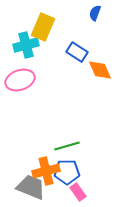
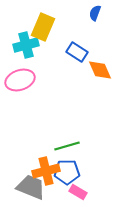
pink rectangle: rotated 24 degrees counterclockwise
